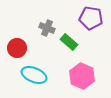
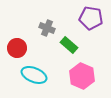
green rectangle: moved 3 px down
